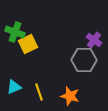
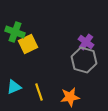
purple cross: moved 8 px left, 2 px down
gray hexagon: rotated 15 degrees clockwise
orange star: moved 1 px down; rotated 24 degrees counterclockwise
